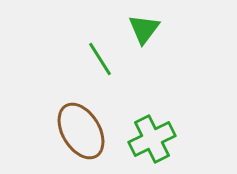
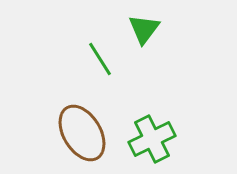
brown ellipse: moved 1 px right, 2 px down
